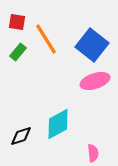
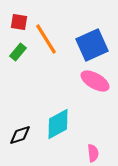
red square: moved 2 px right
blue square: rotated 28 degrees clockwise
pink ellipse: rotated 48 degrees clockwise
black diamond: moved 1 px left, 1 px up
